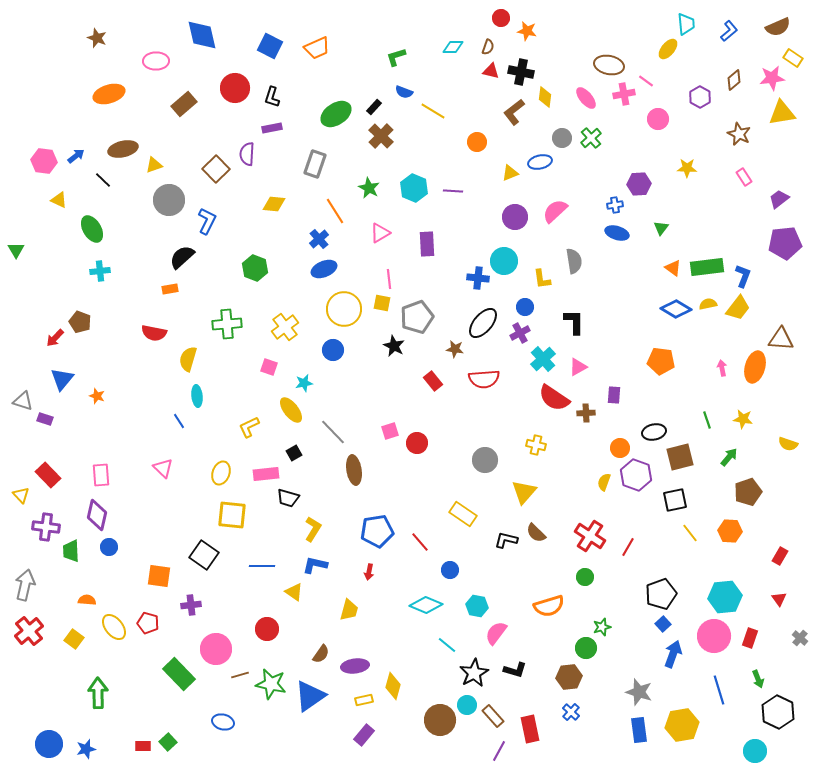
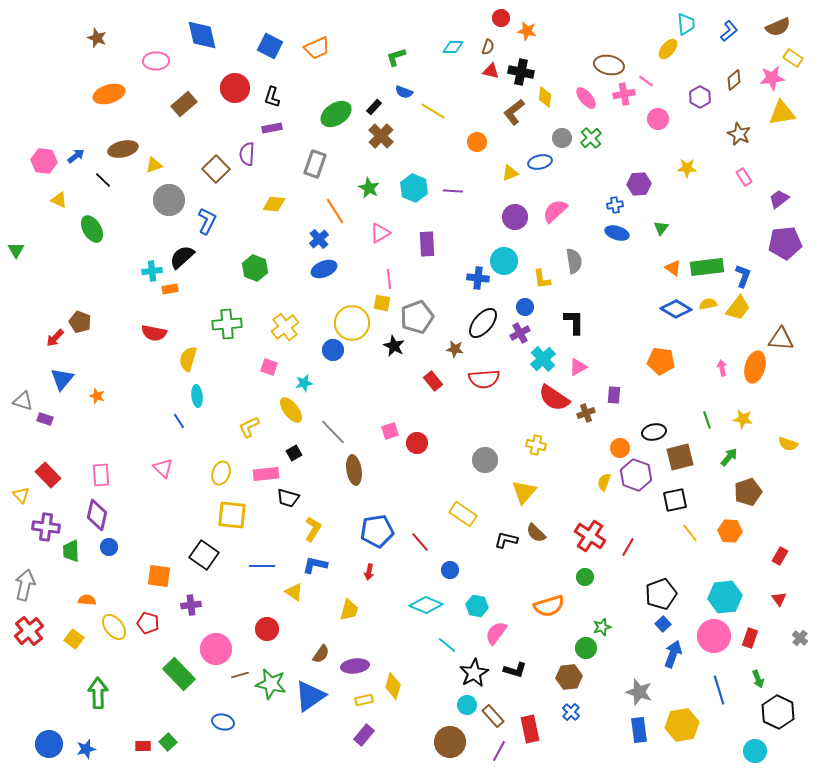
cyan cross at (100, 271): moved 52 px right
yellow circle at (344, 309): moved 8 px right, 14 px down
brown cross at (586, 413): rotated 18 degrees counterclockwise
brown circle at (440, 720): moved 10 px right, 22 px down
